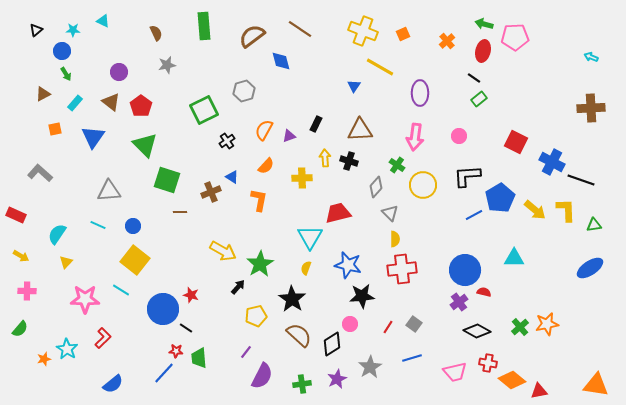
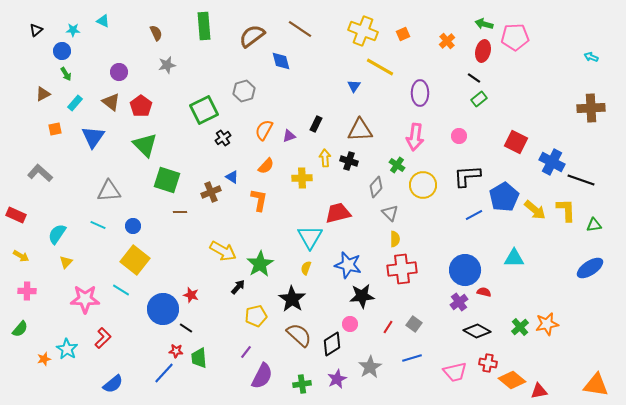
black cross at (227, 141): moved 4 px left, 3 px up
blue pentagon at (500, 198): moved 4 px right, 1 px up
